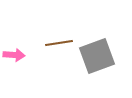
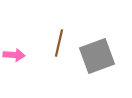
brown line: rotated 68 degrees counterclockwise
